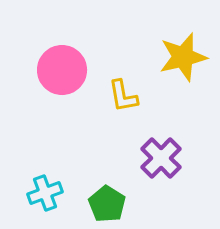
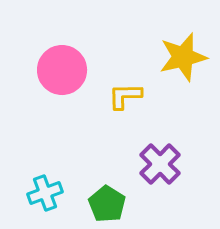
yellow L-shape: moved 2 px right; rotated 99 degrees clockwise
purple cross: moved 1 px left, 6 px down
